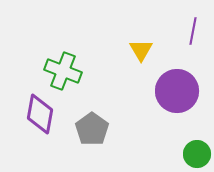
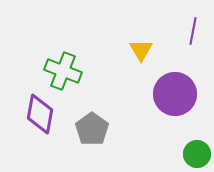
purple circle: moved 2 px left, 3 px down
